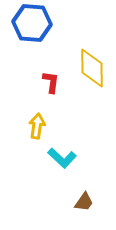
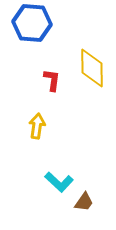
red L-shape: moved 1 px right, 2 px up
cyan L-shape: moved 3 px left, 24 px down
